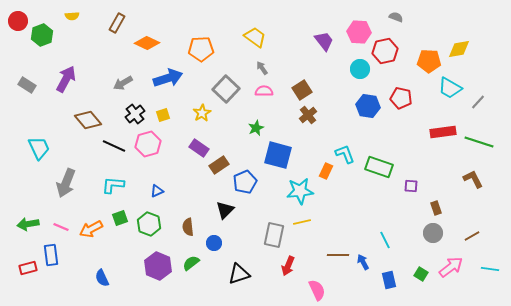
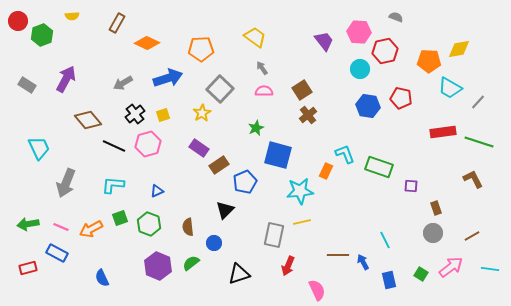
gray square at (226, 89): moved 6 px left
blue rectangle at (51, 255): moved 6 px right, 2 px up; rotated 55 degrees counterclockwise
